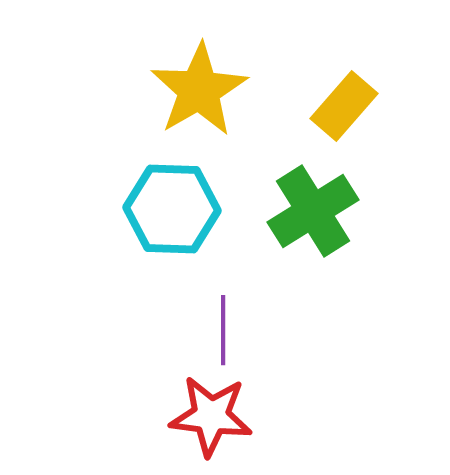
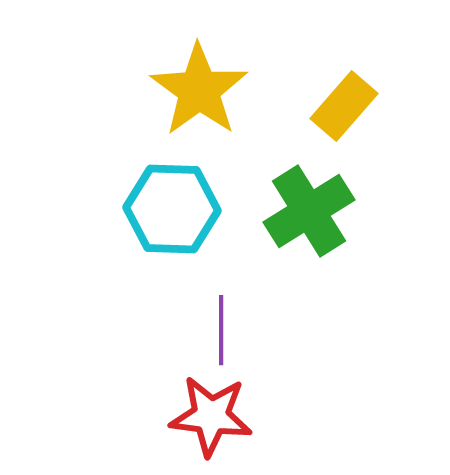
yellow star: rotated 6 degrees counterclockwise
green cross: moved 4 px left
purple line: moved 2 px left
